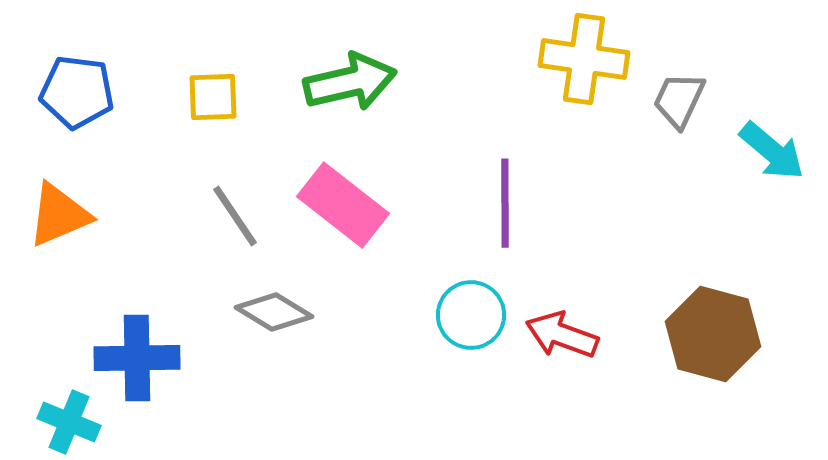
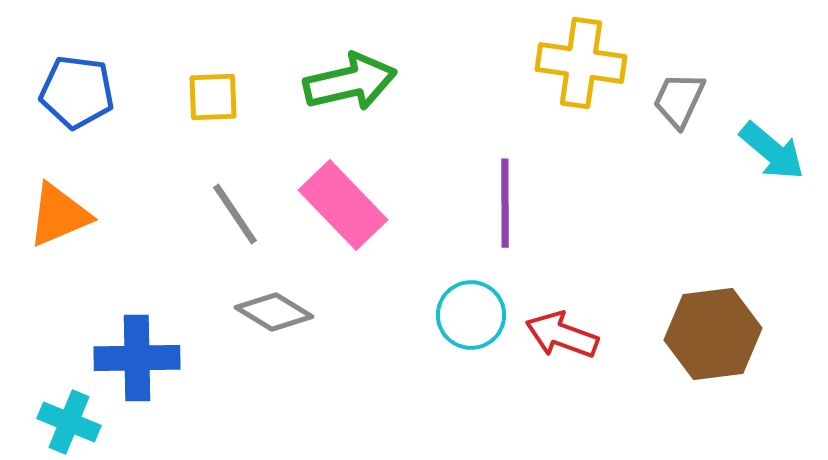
yellow cross: moved 3 px left, 4 px down
pink rectangle: rotated 8 degrees clockwise
gray line: moved 2 px up
brown hexagon: rotated 22 degrees counterclockwise
